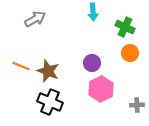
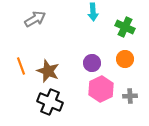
orange circle: moved 5 px left, 6 px down
orange line: rotated 48 degrees clockwise
gray cross: moved 7 px left, 9 px up
